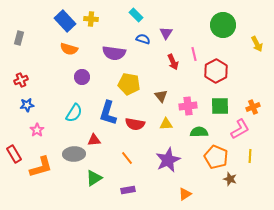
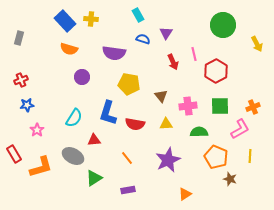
cyan rectangle: moved 2 px right; rotated 16 degrees clockwise
cyan semicircle: moved 5 px down
gray ellipse: moved 1 px left, 2 px down; rotated 30 degrees clockwise
